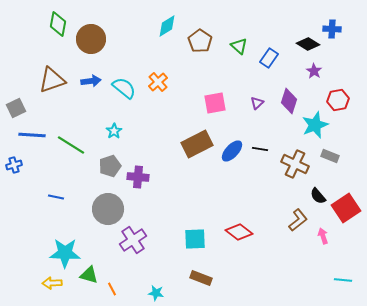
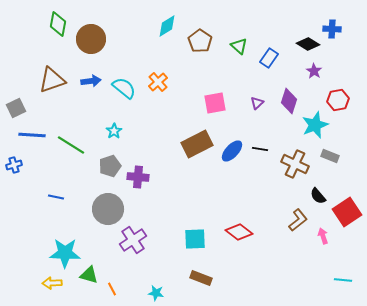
red square at (346, 208): moved 1 px right, 4 px down
